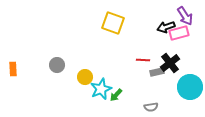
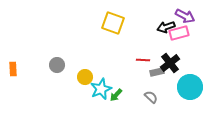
purple arrow: rotated 30 degrees counterclockwise
gray semicircle: moved 10 px up; rotated 128 degrees counterclockwise
